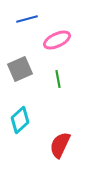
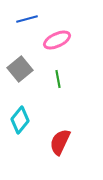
gray square: rotated 15 degrees counterclockwise
cyan diamond: rotated 8 degrees counterclockwise
red semicircle: moved 3 px up
